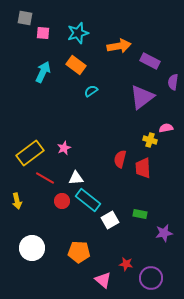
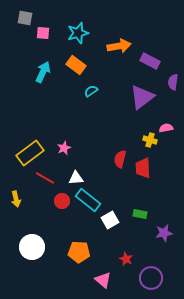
yellow arrow: moved 1 px left, 2 px up
white circle: moved 1 px up
red star: moved 5 px up; rotated 16 degrees clockwise
